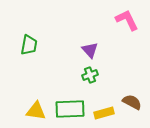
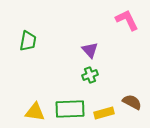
green trapezoid: moved 1 px left, 4 px up
yellow triangle: moved 1 px left, 1 px down
